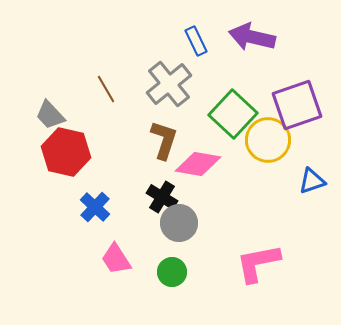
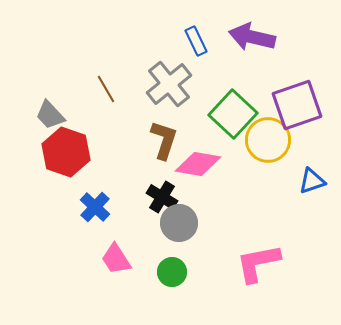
red hexagon: rotated 6 degrees clockwise
